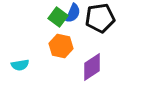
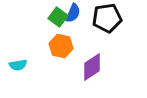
black pentagon: moved 7 px right
cyan semicircle: moved 2 px left
